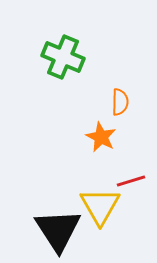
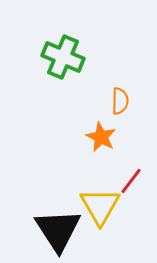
orange semicircle: moved 1 px up
red line: rotated 36 degrees counterclockwise
